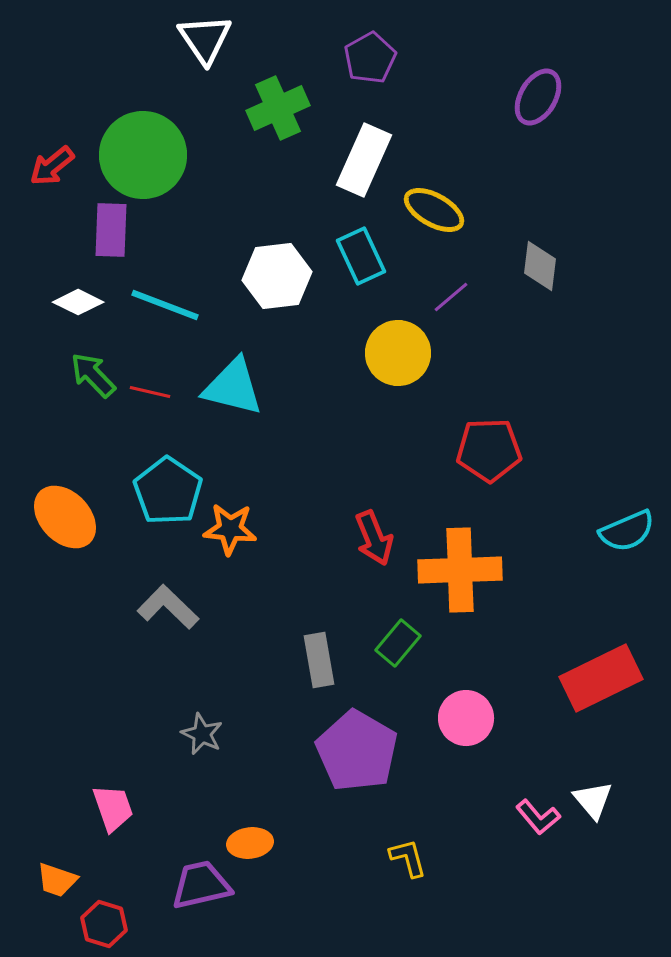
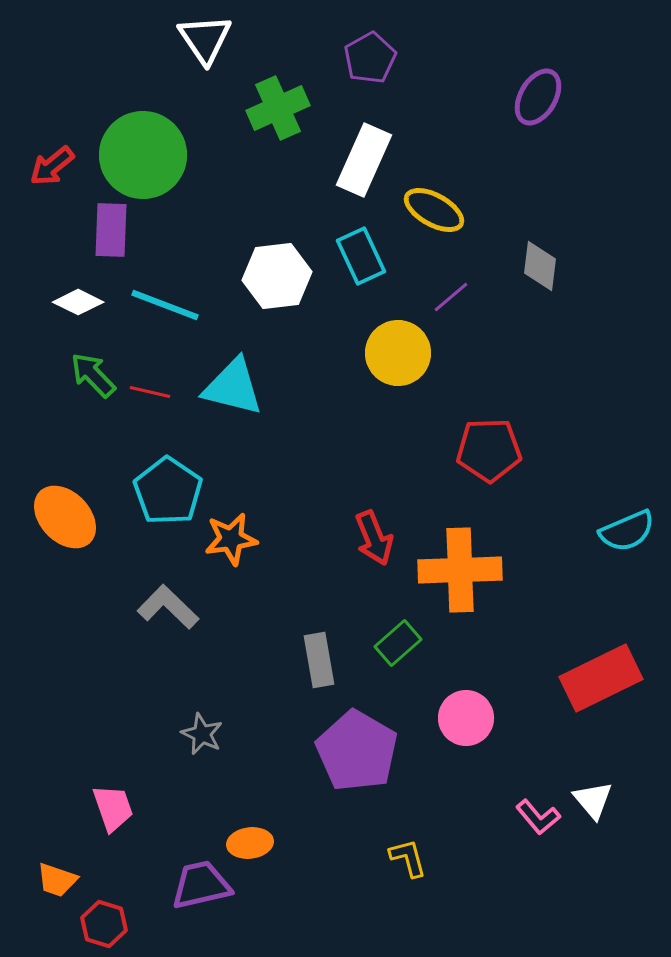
orange star at (230, 529): moved 1 px right, 10 px down; rotated 14 degrees counterclockwise
green rectangle at (398, 643): rotated 9 degrees clockwise
